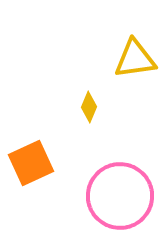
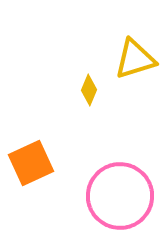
yellow triangle: rotated 9 degrees counterclockwise
yellow diamond: moved 17 px up
